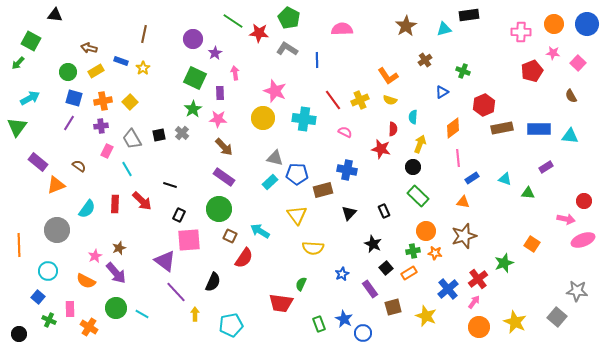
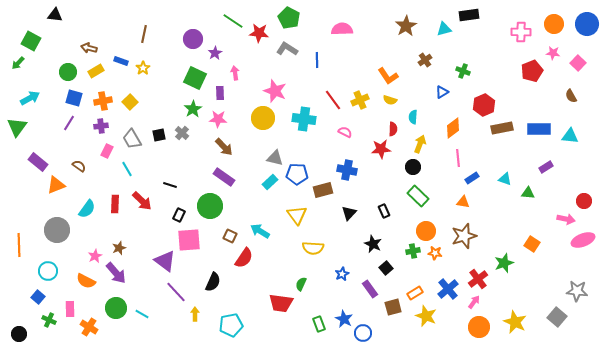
red star at (381, 149): rotated 18 degrees counterclockwise
green circle at (219, 209): moved 9 px left, 3 px up
orange rectangle at (409, 273): moved 6 px right, 20 px down
